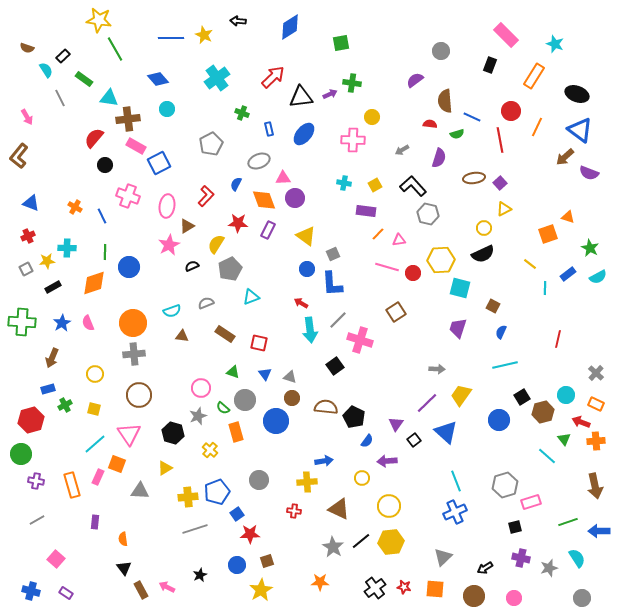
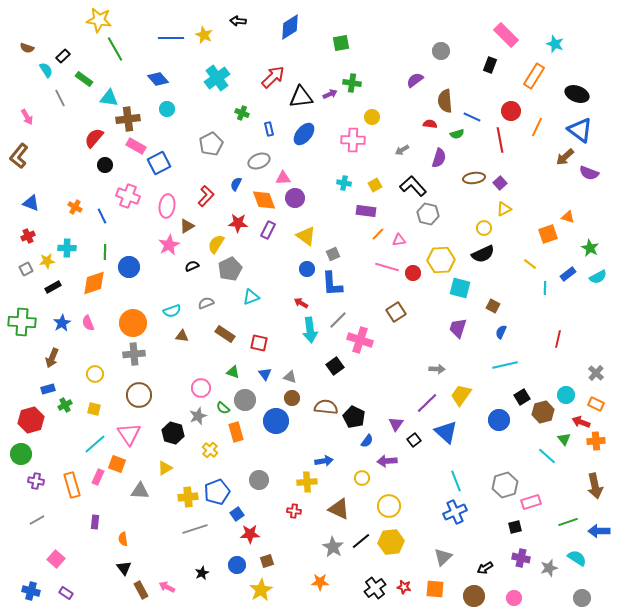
cyan semicircle at (577, 558): rotated 24 degrees counterclockwise
black star at (200, 575): moved 2 px right, 2 px up
